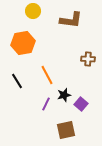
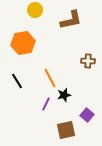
yellow circle: moved 2 px right, 1 px up
brown L-shape: rotated 20 degrees counterclockwise
brown cross: moved 2 px down
orange line: moved 3 px right, 3 px down
purple square: moved 6 px right, 11 px down
